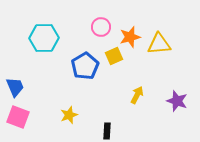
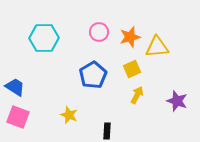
pink circle: moved 2 px left, 5 px down
yellow triangle: moved 2 px left, 3 px down
yellow square: moved 18 px right, 13 px down
blue pentagon: moved 8 px right, 9 px down
blue trapezoid: rotated 35 degrees counterclockwise
yellow star: rotated 30 degrees counterclockwise
